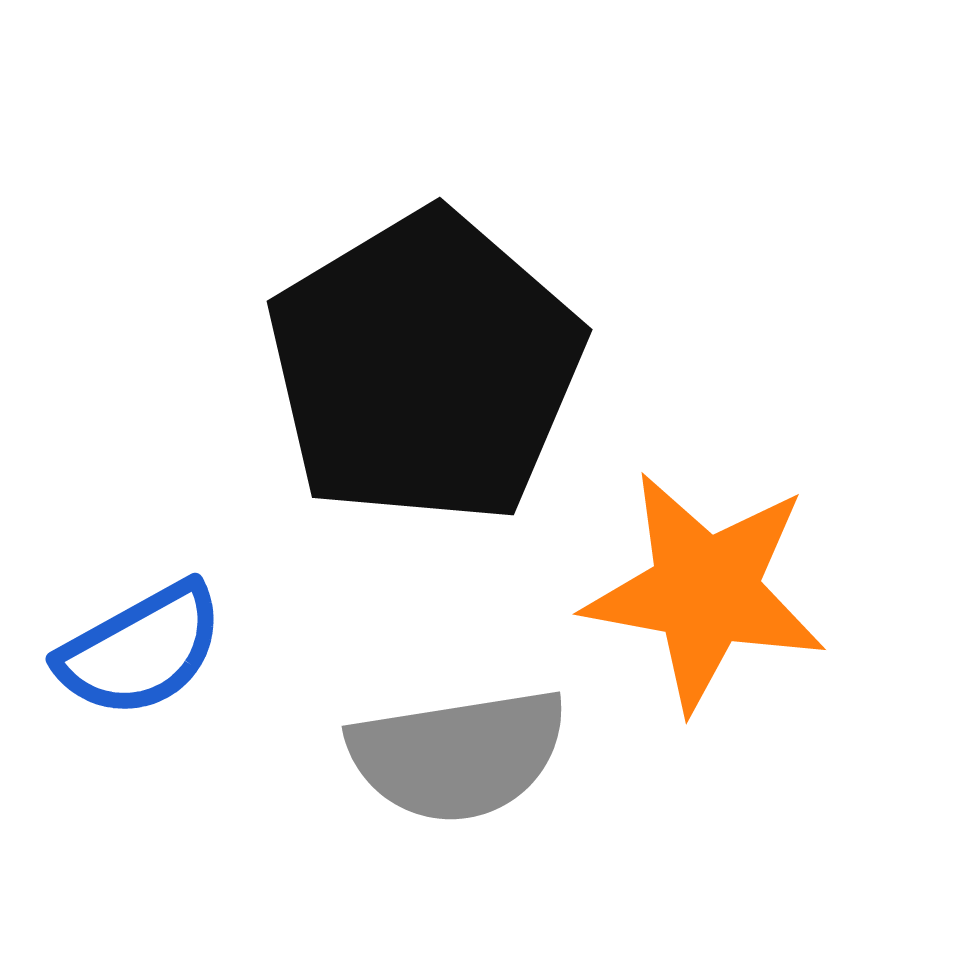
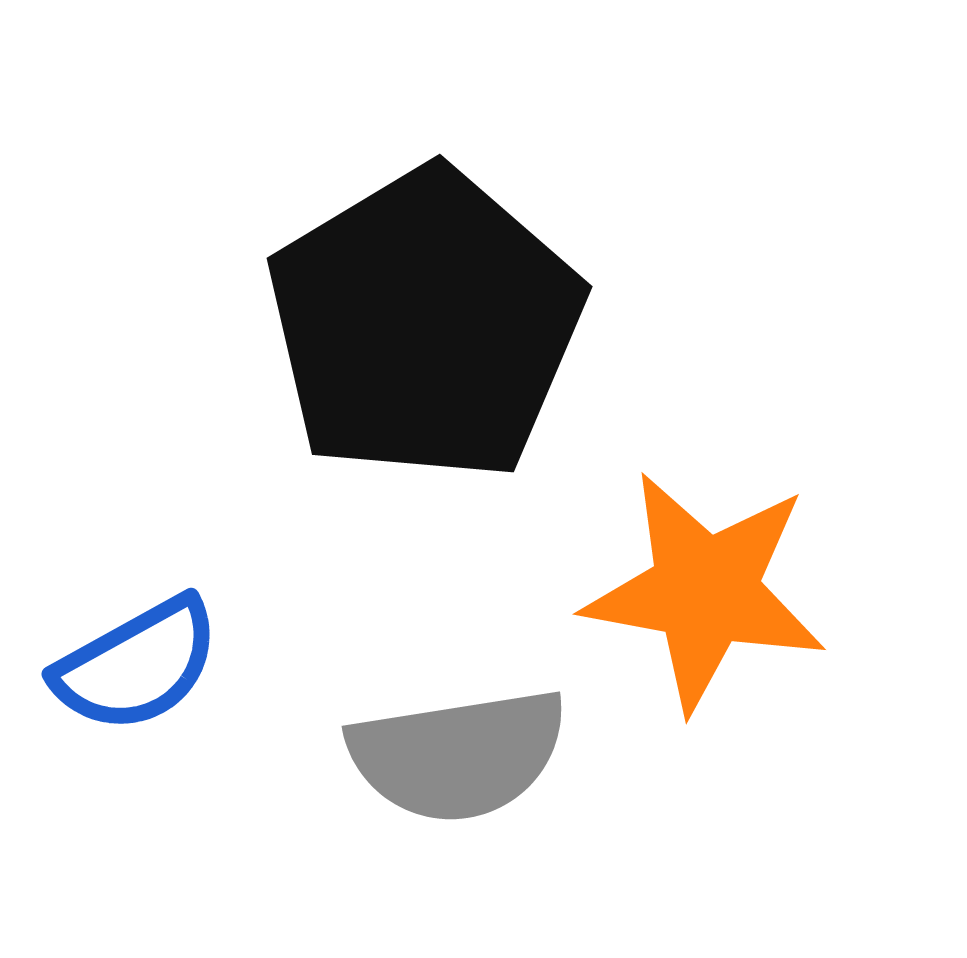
black pentagon: moved 43 px up
blue semicircle: moved 4 px left, 15 px down
